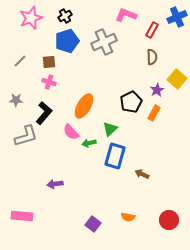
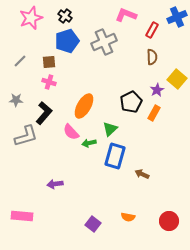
black cross: rotated 24 degrees counterclockwise
red circle: moved 1 px down
